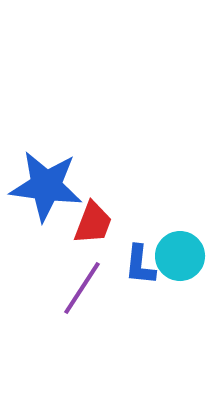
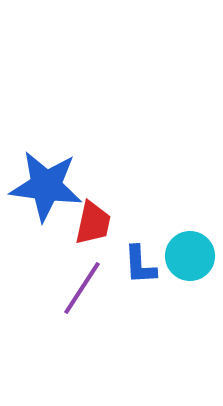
red trapezoid: rotated 9 degrees counterclockwise
cyan circle: moved 10 px right
blue L-shape: rotated 9 degrees counterclockwise
